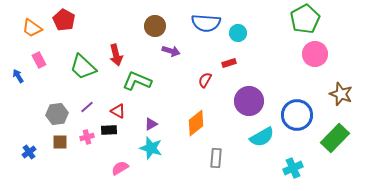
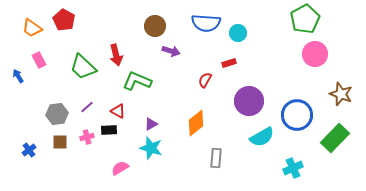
blue cross: moved 2 px up
